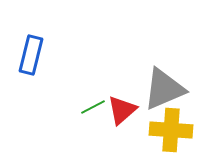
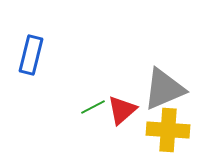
yellow cross: moved 3 px left
